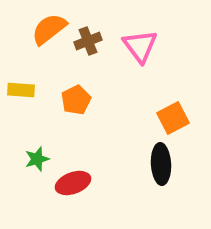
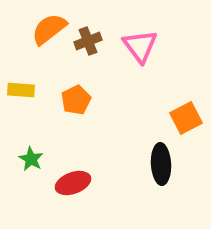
orange square: moved 13 px right
green star: moved 6 px left; rotated 25 degrees counterclockwise
